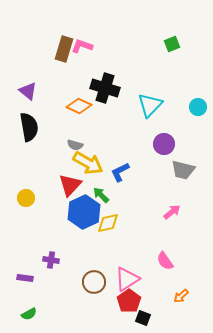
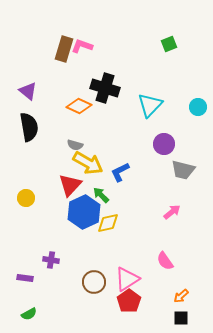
green square: moved 3 px left
black square: moved 38 px right; rotated 21 degrees counterclockwise
